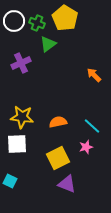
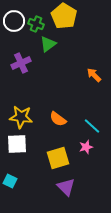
yellow pentagon: moved 1 px left, 2 px up
green cross: moved 1 px left, 1 px down
yellow star: moved 1 px left
orange semicircle: moved 3 px up; rotated 132 degrees counterclockwise
yellow square: rotated 10 degrees clockwise
purple triangle: moved 1 px left, 3 px down; rotated 24 degrees clockwise
